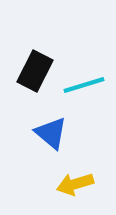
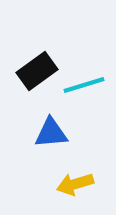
black rectangle: moved 2 px right; rotated 27 degrees clockwise
blue triangle: rotated 45 degrees counterclockwise
